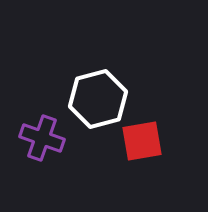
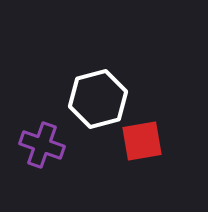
purple cross: moved 7 px down
